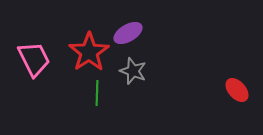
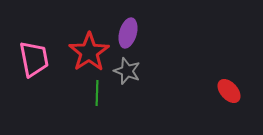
purple ellipse: rotated 44 degrees counterclockwise
pink trapezoid: rotated 15 degrees clockwise
gray star: moved 6 px left
red ellipse: moved 8 px left, 1 px down
